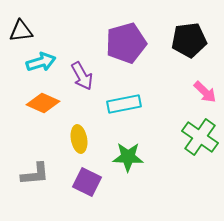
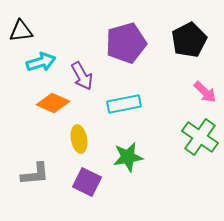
black pentagon: rotated 20 degrees counterclockwise
orange diamond: moved 10 px right
green star: rotated 12 degrees counterclockwise
